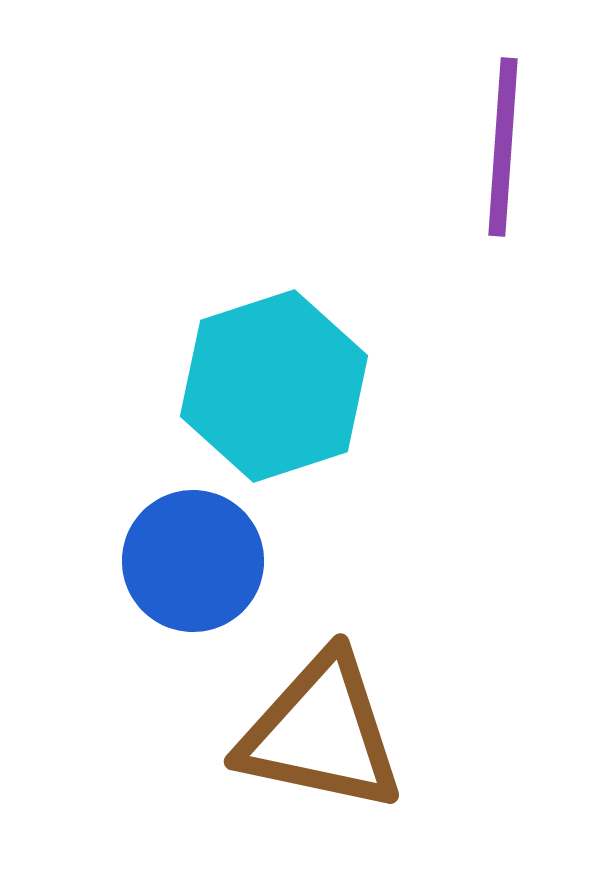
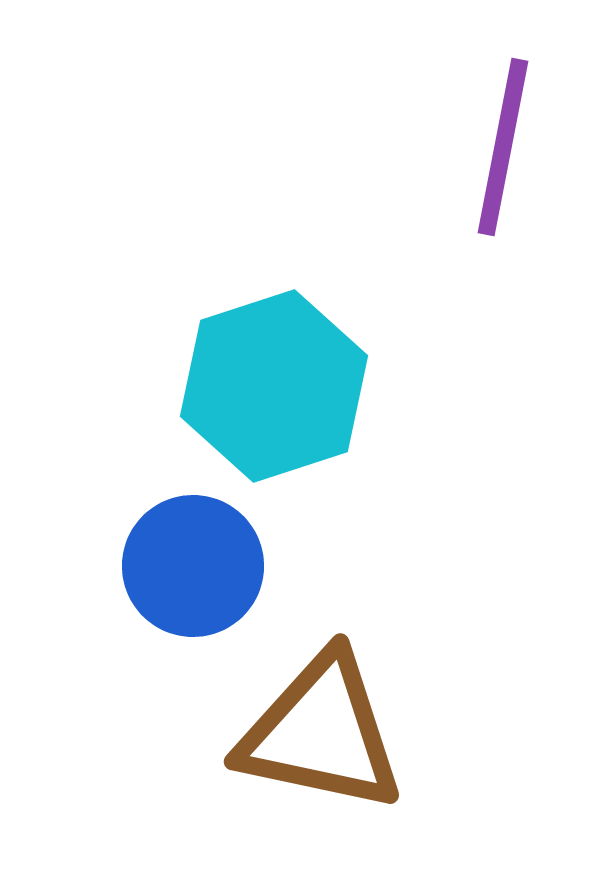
purple line: rotated 7 degrees clockwise
blue circle: moved 5 px down
